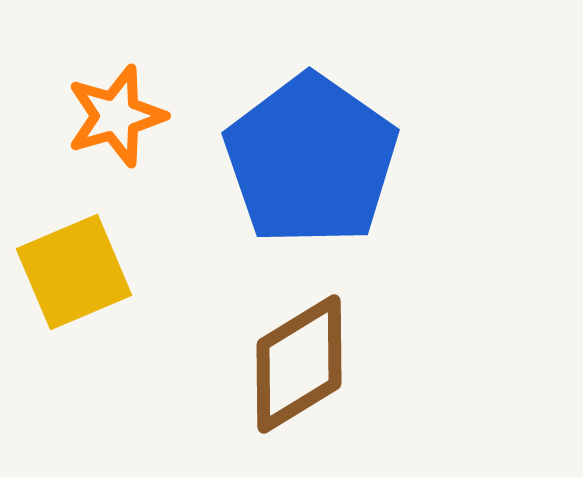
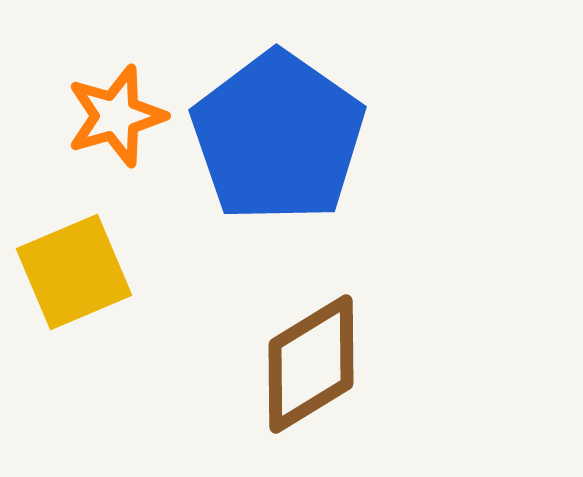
blue pentagon: moved 33 px left, 23 px up
brown diamond: moved 12 px right
